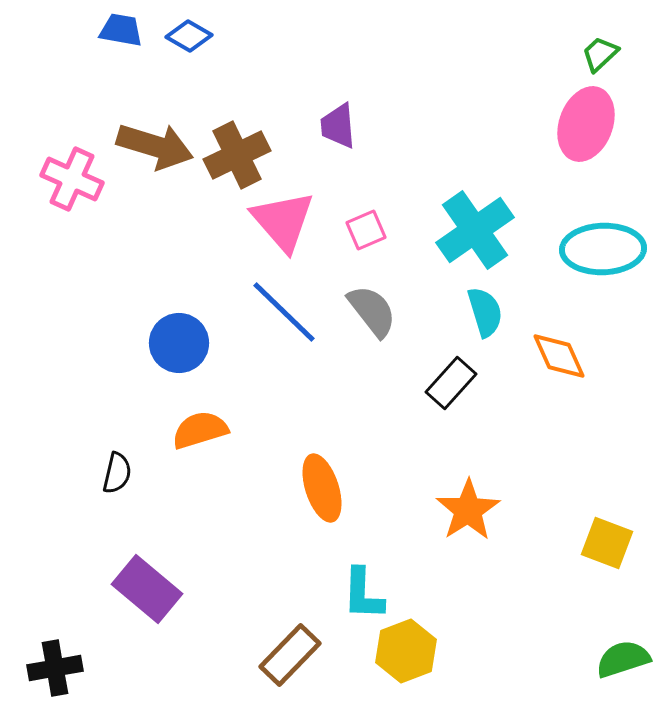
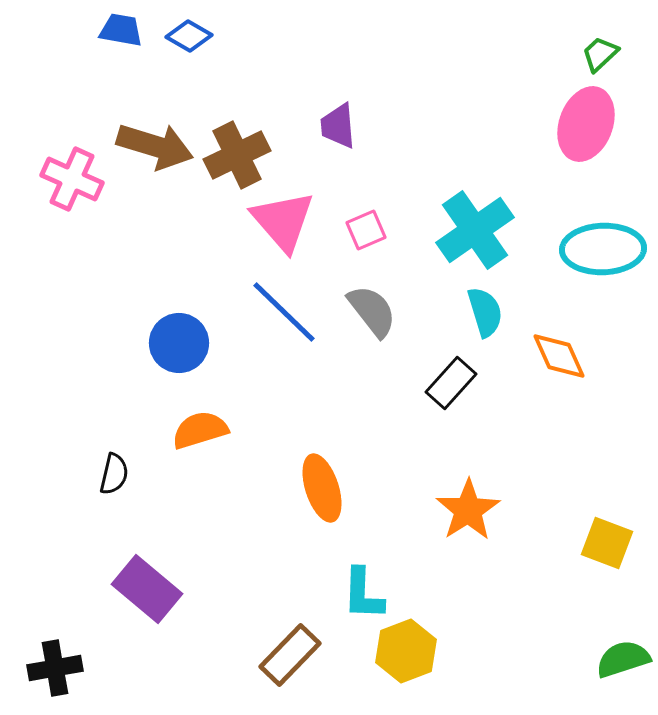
black semicircle: moved 3 px left, 1 px down
